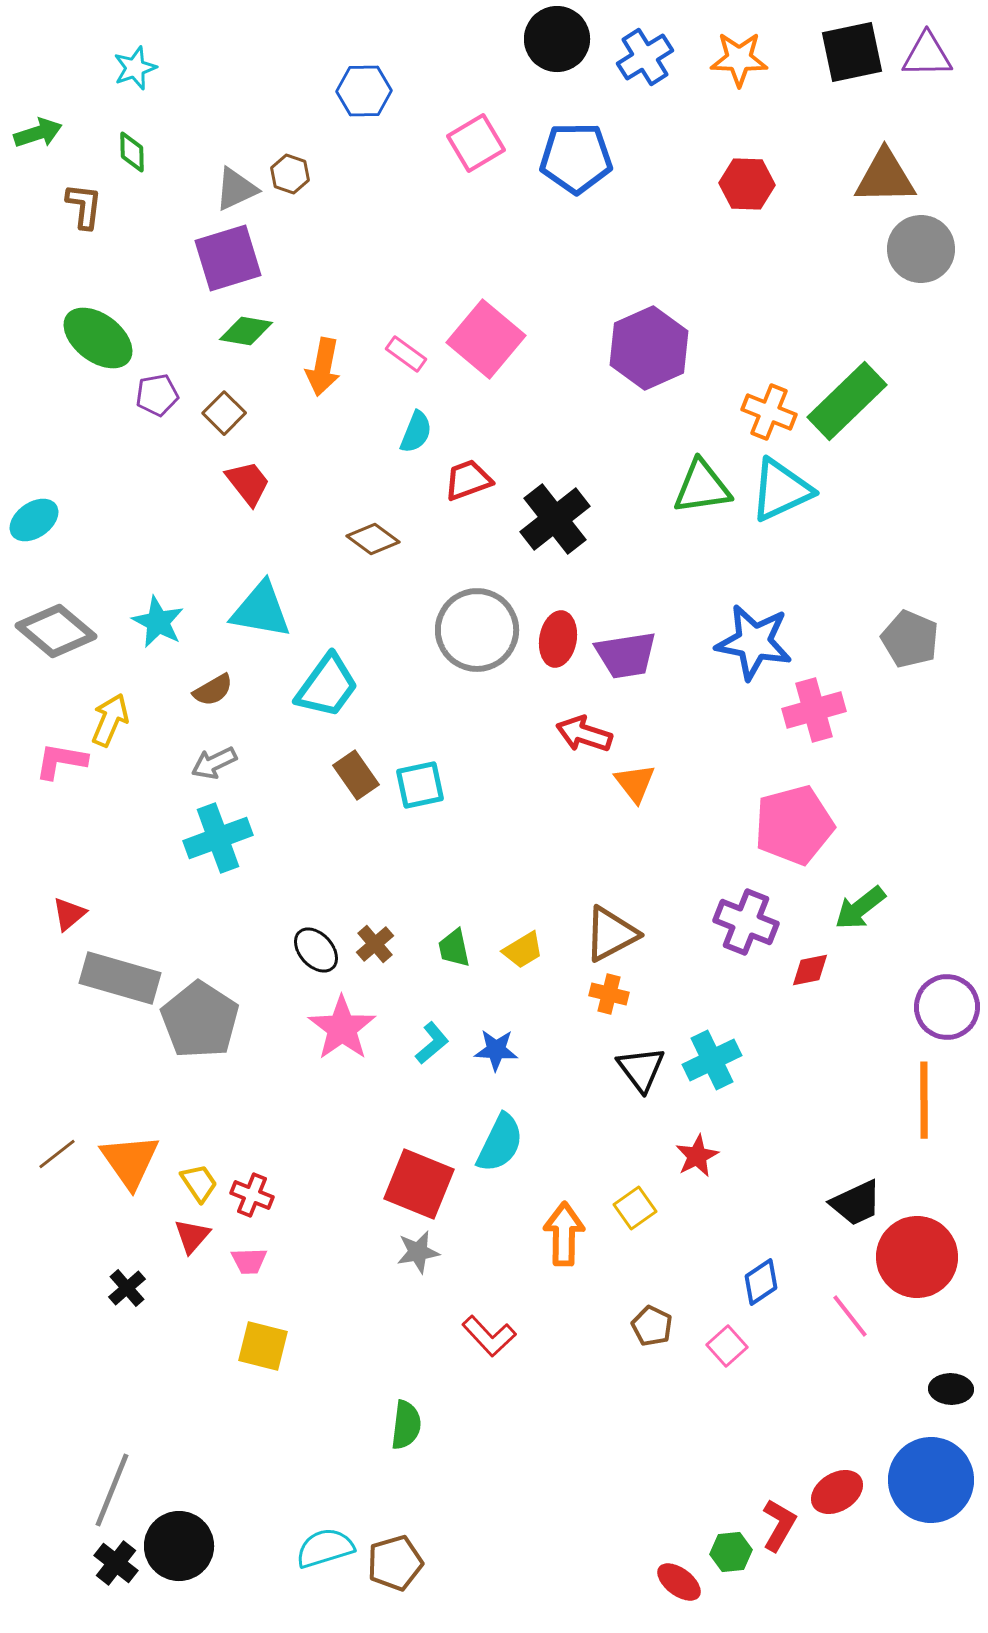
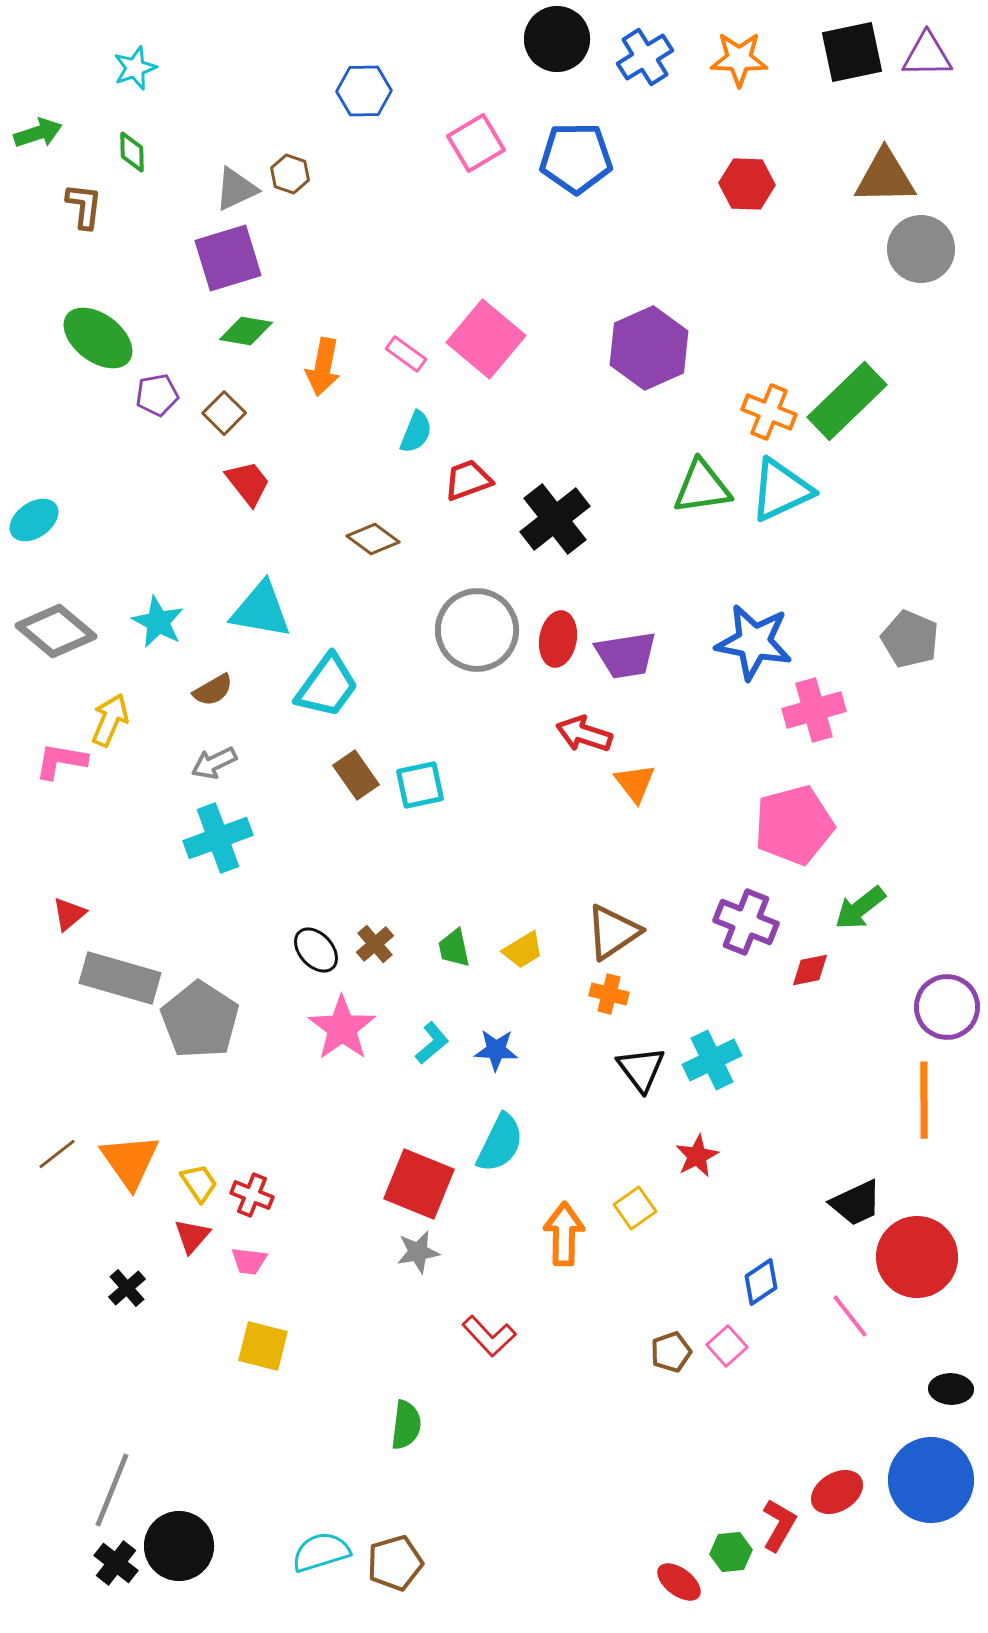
brown triangle at (611, 934): moved 2 px right, 2 px up; rotated 6 degrees counterclockwise
pink trapezoid at (249, 1261): rotated 9 degrees clockwise
brown pentagon at (652, 1326): moved 19 px right, 26 px down; rotated 27 degrees clockwise
cyan semicircle at (325, 1548): moved 4 px left, 4 px down
